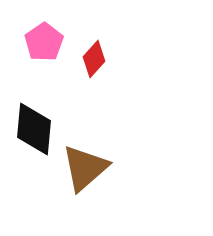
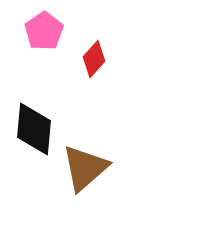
pink pentagon: moved 11 px up
